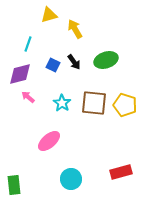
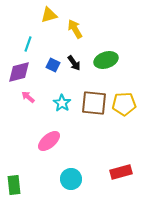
black arrow: moved 1 px down
purple diamond: moved 1 px left, 2 px up
yellow pentagon: moved 1 px left, 1 px up; rotated 20 degrees counterclockwise
